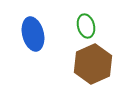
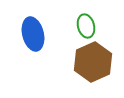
brown hexagon: moved 2 px up
